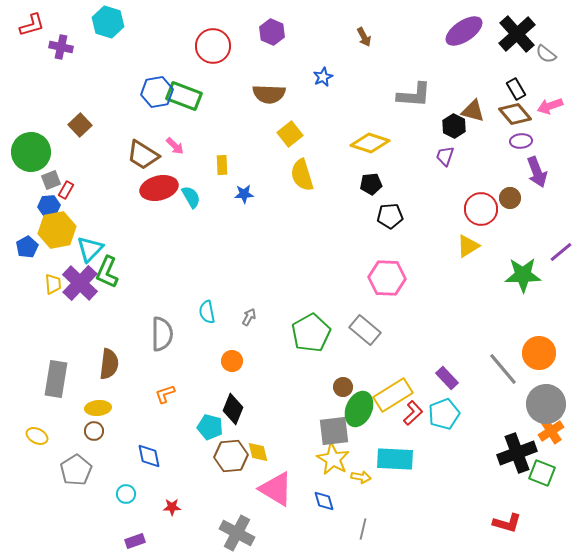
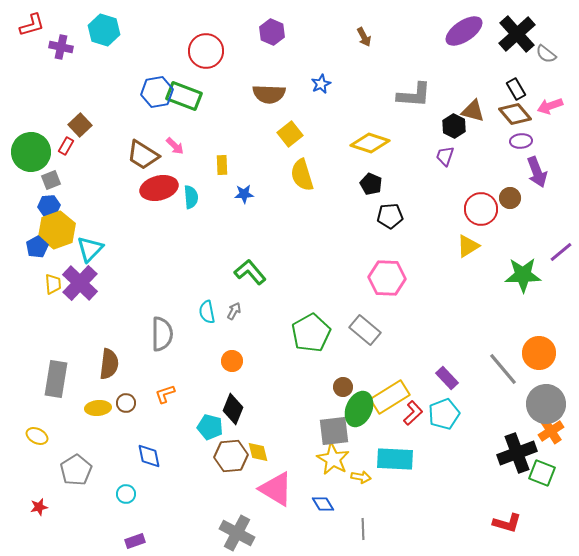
cyan hexagon at (108, 22): moved 4 px left, 8 px down
red circle at (213, 46): moved 7 px left, 5 px down
blue star at (323, 77): moved 2 px left, 7 px down
black pentagon at (371, 184): rotated 30 degrees clockwise
red rectangle at (66, 190): moved 44 px up
cyan semicircle at (191, 197): rotated 25 degrees clockwise
yellow hexagon at (57, 230): rotated 9 degrees counterclockwise
blue pentagon at (27, 247): moved 10 px right
green L-shape at (107, 272): moved 143 px right; rotated 116 degrees clockwise
gray arrow at (249, 317): moved 15 px left, 6 px up
yellow rectangle at (393, 395): moved 3 px left, 2 px down
brown circle at (94, 431): moved 32 px right, 28 px up
blue diamond at (324, 501): moved 1 px left, 3 px down; rotated 15 degrees counterclockwise
red star at (172, 507): moved 133 px left; rotated 12 degrees counterclockwise
gray line at (363, 529): rotated 15 degrees counterclockwise
